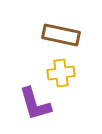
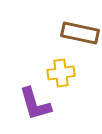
brown rectangle: moved 19 px right, 2 px up
